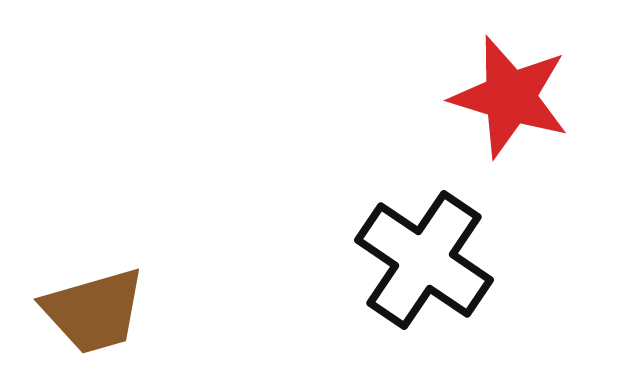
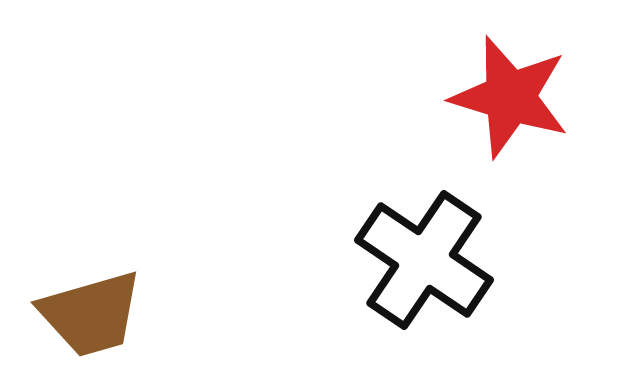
brown trapezoid: moved 3 px left, 3 px down
